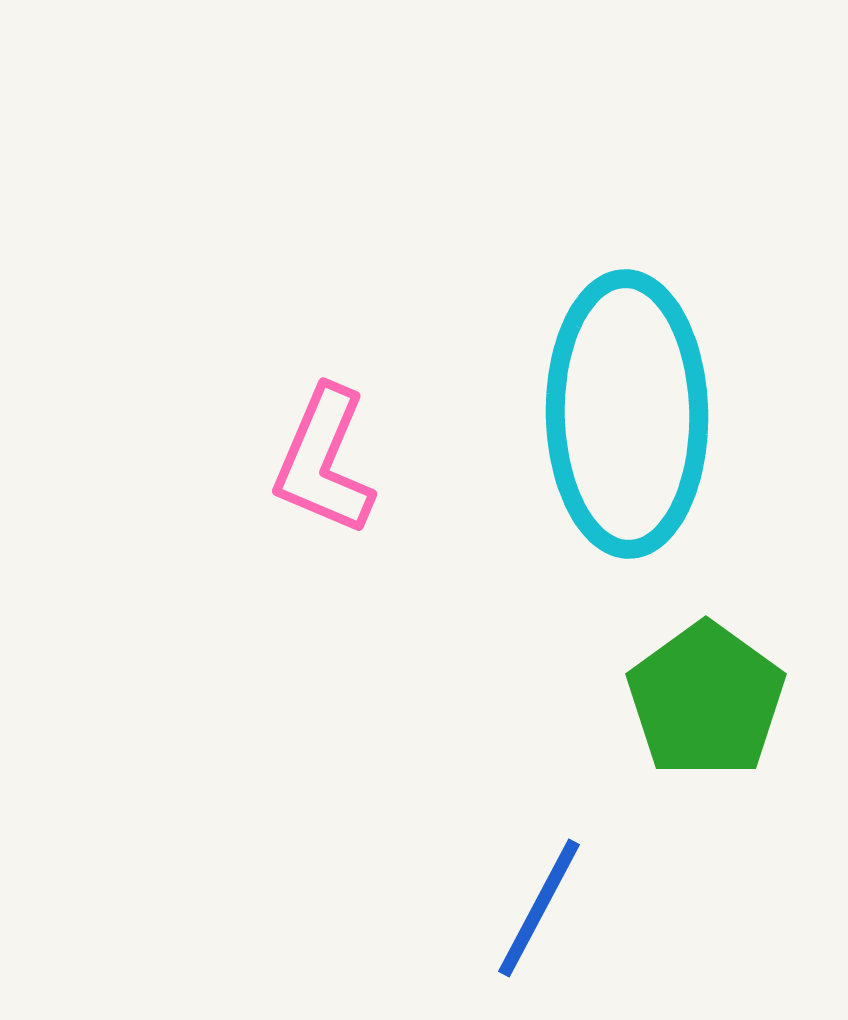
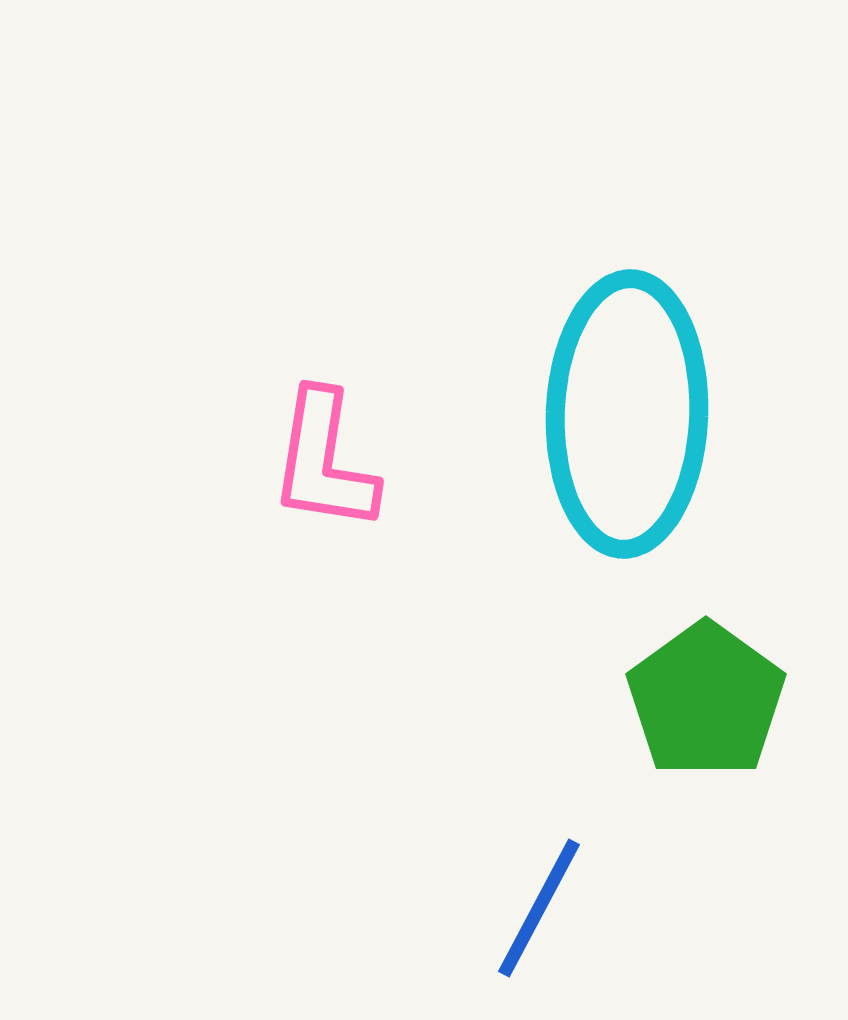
cyan ellipse: rotated 3 degrees clockwise
pink L-shape: rotated 14 degrees counterclockwise
